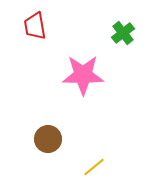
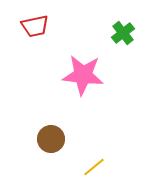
red trapezoid: rotated 92 degrees counterclockwise
pink star: rotated 6 degrees clockwise
brown circle: moved 3 px right
